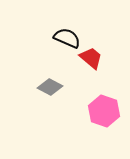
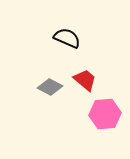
red trapezoid: moved 6 px left, 22 px down
pink hexagon: moved 1 px right, 3 px down; rotated 24 degrees counterclockwise
